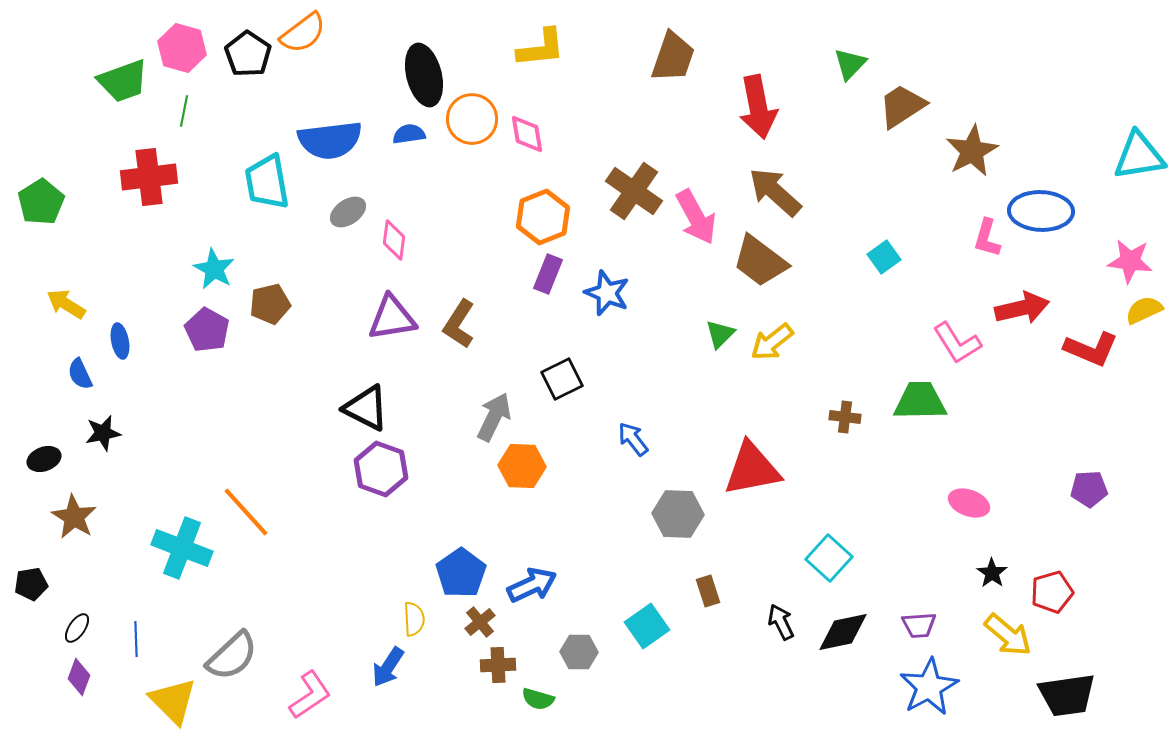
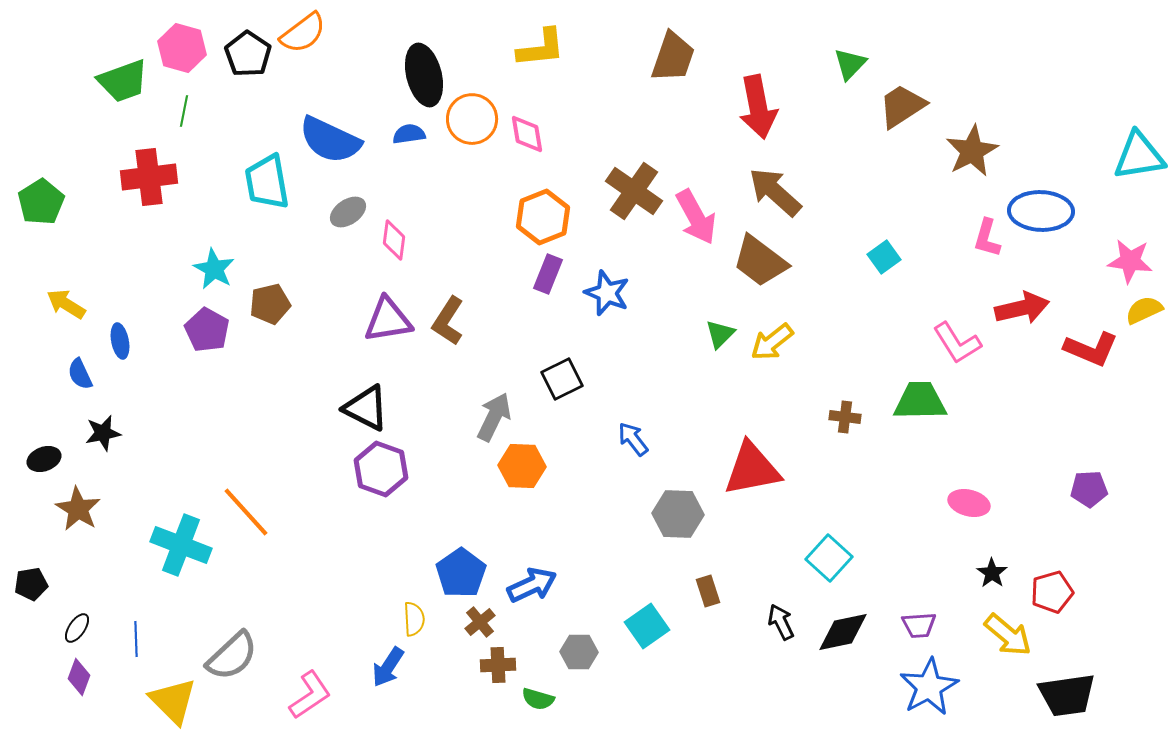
blue semicircle at (330, 140): rotated 32 degrees clockwise
purple triangle at (392, 318): moved 4 px left, 2 px down
brown L-shape at (459, 324): moved 11 px left, 3 px up
pink ellipse at (969, 503): rotated 6 degrees counterclockwise
brown star at (74, 517): moved 4 px right, 8 px up
cyan cross at (182, 548): moved 1 px left, 3 px up
